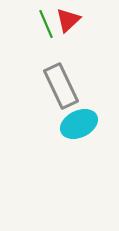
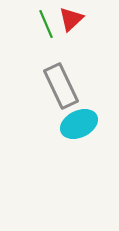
red triangle: moved 3 px right, 1 px up
